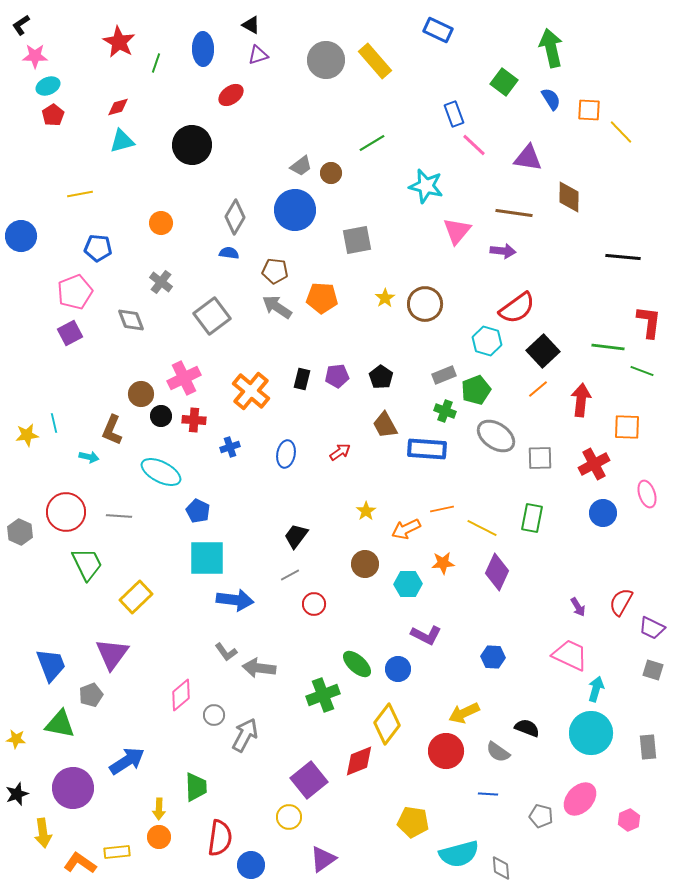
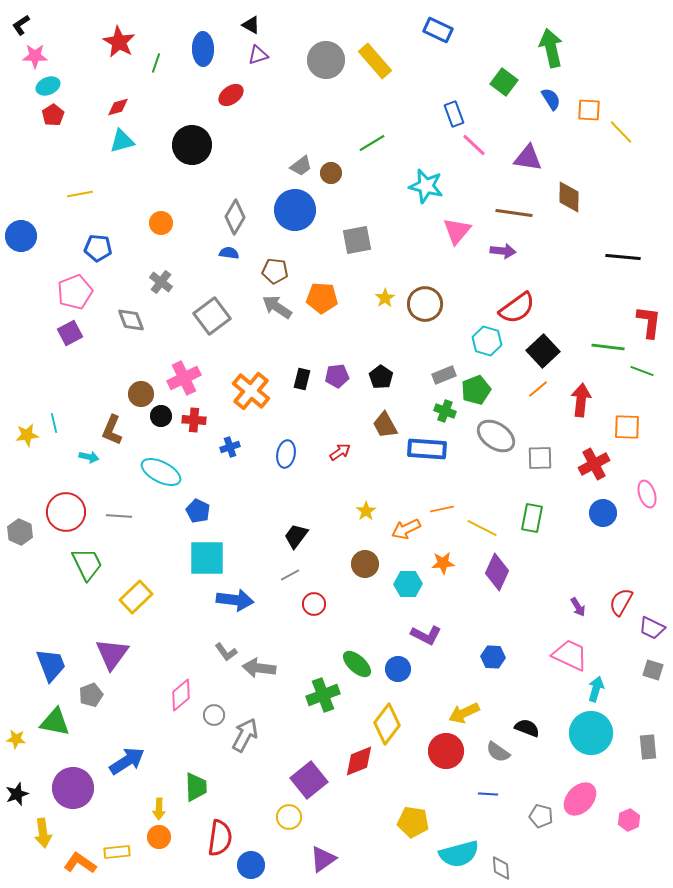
green triangle at (60, 724): moved 5 px left, 2 px up
